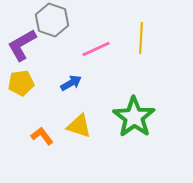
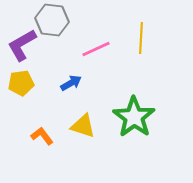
gray hexagon: rotated 12 degrees counterclockwise
yellow triangle: moved 4 px right
